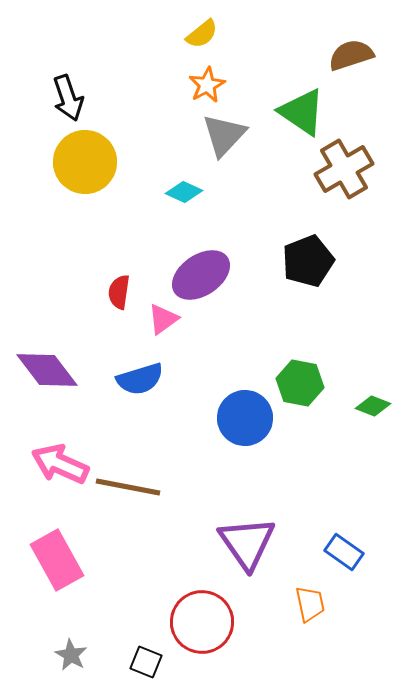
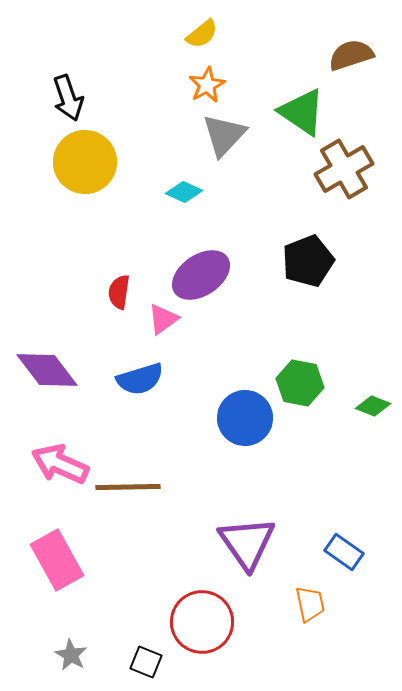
brown line: rotated 12 degrees counterclockwise
